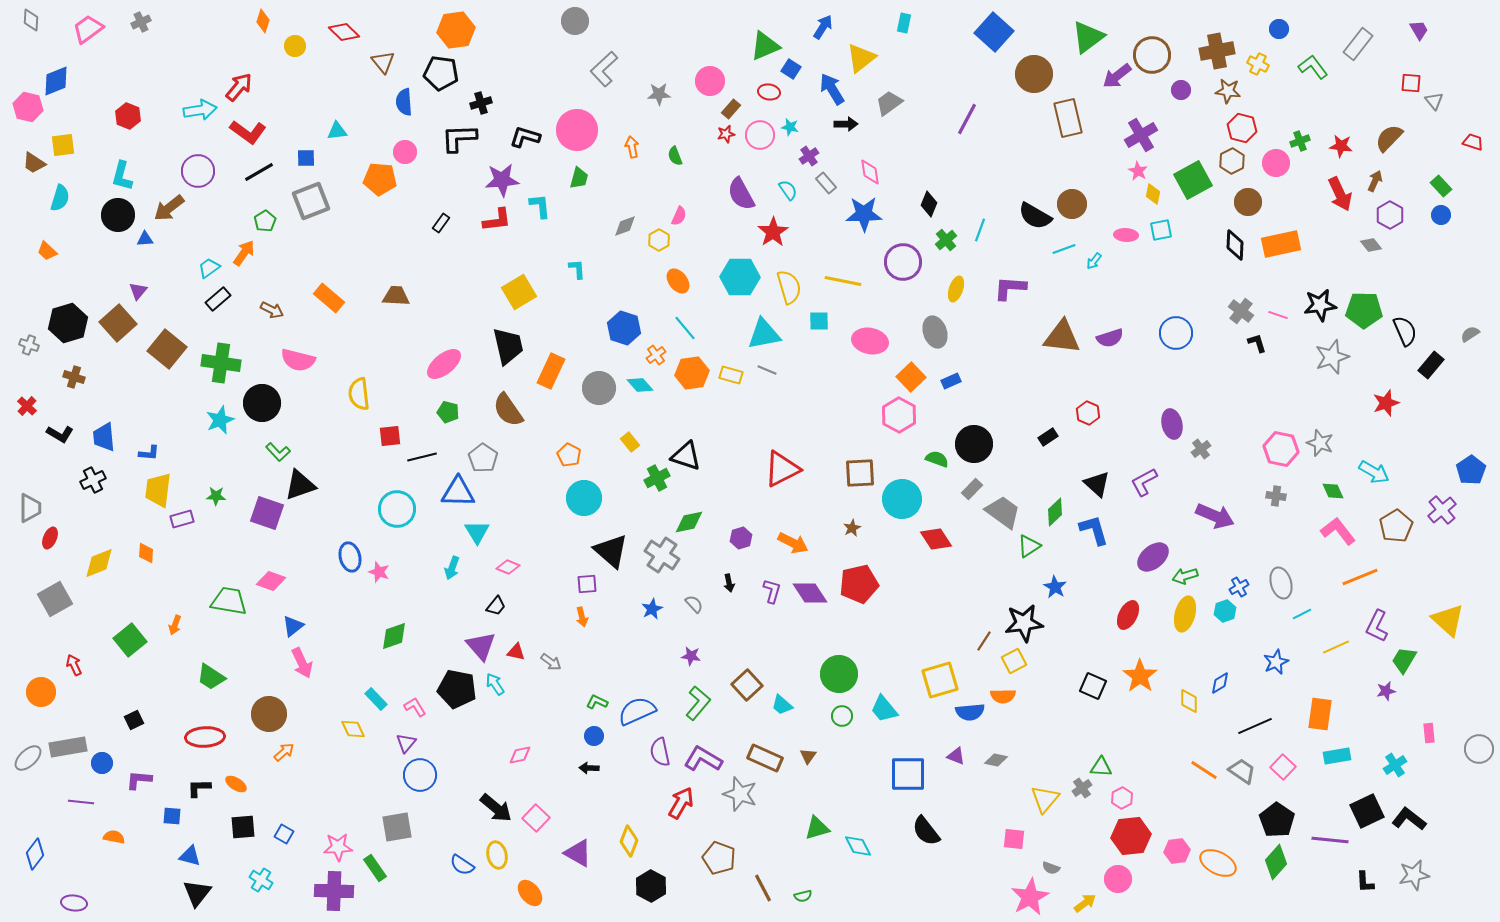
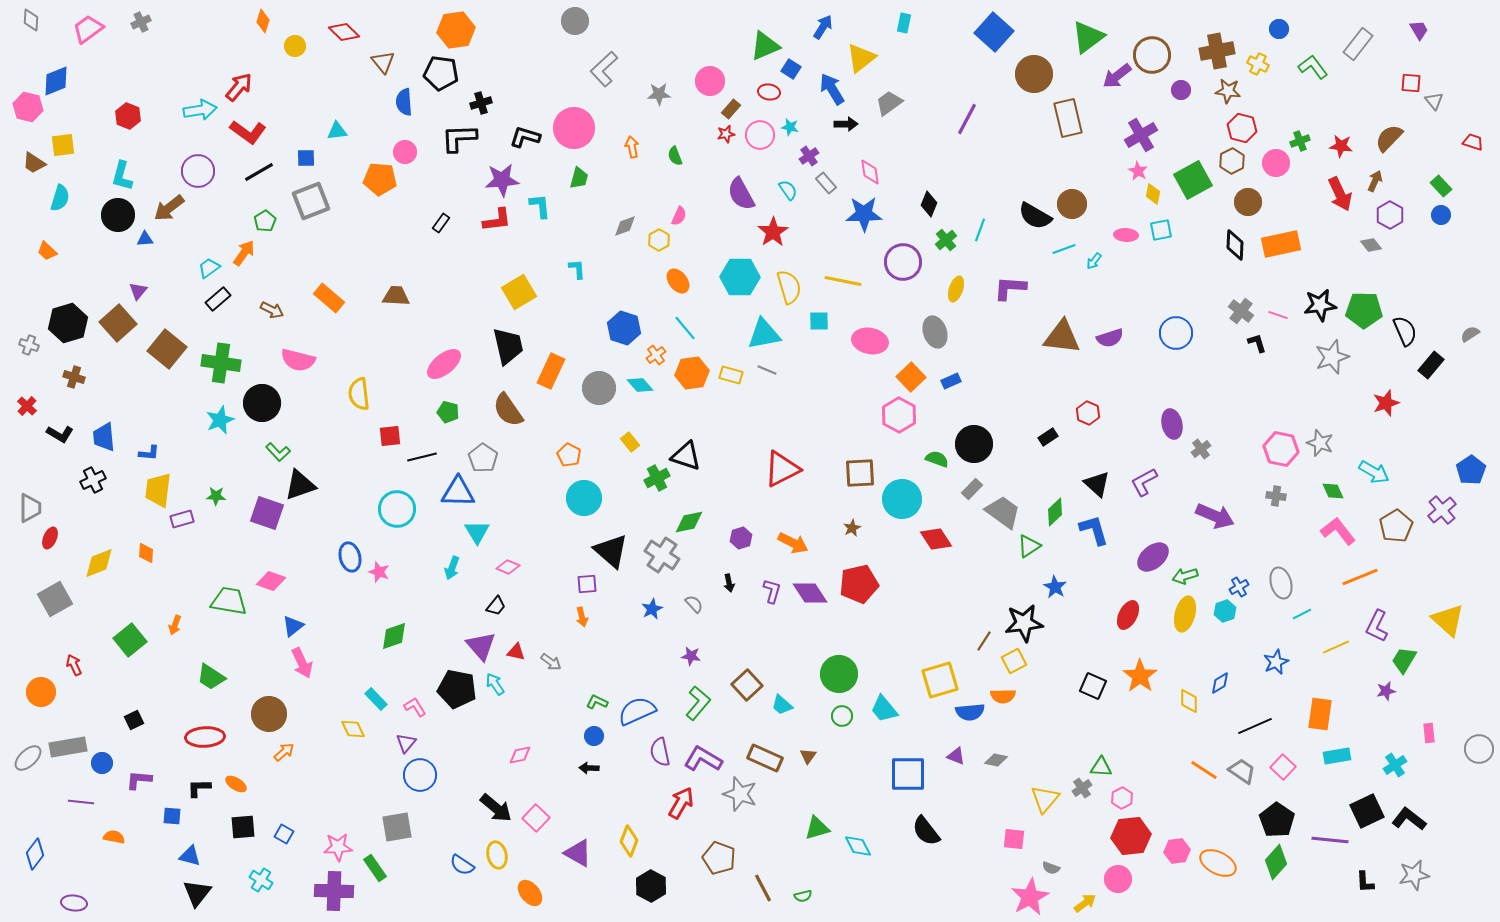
pink circle at (577, 130): moved 3 px left, 2 px up
